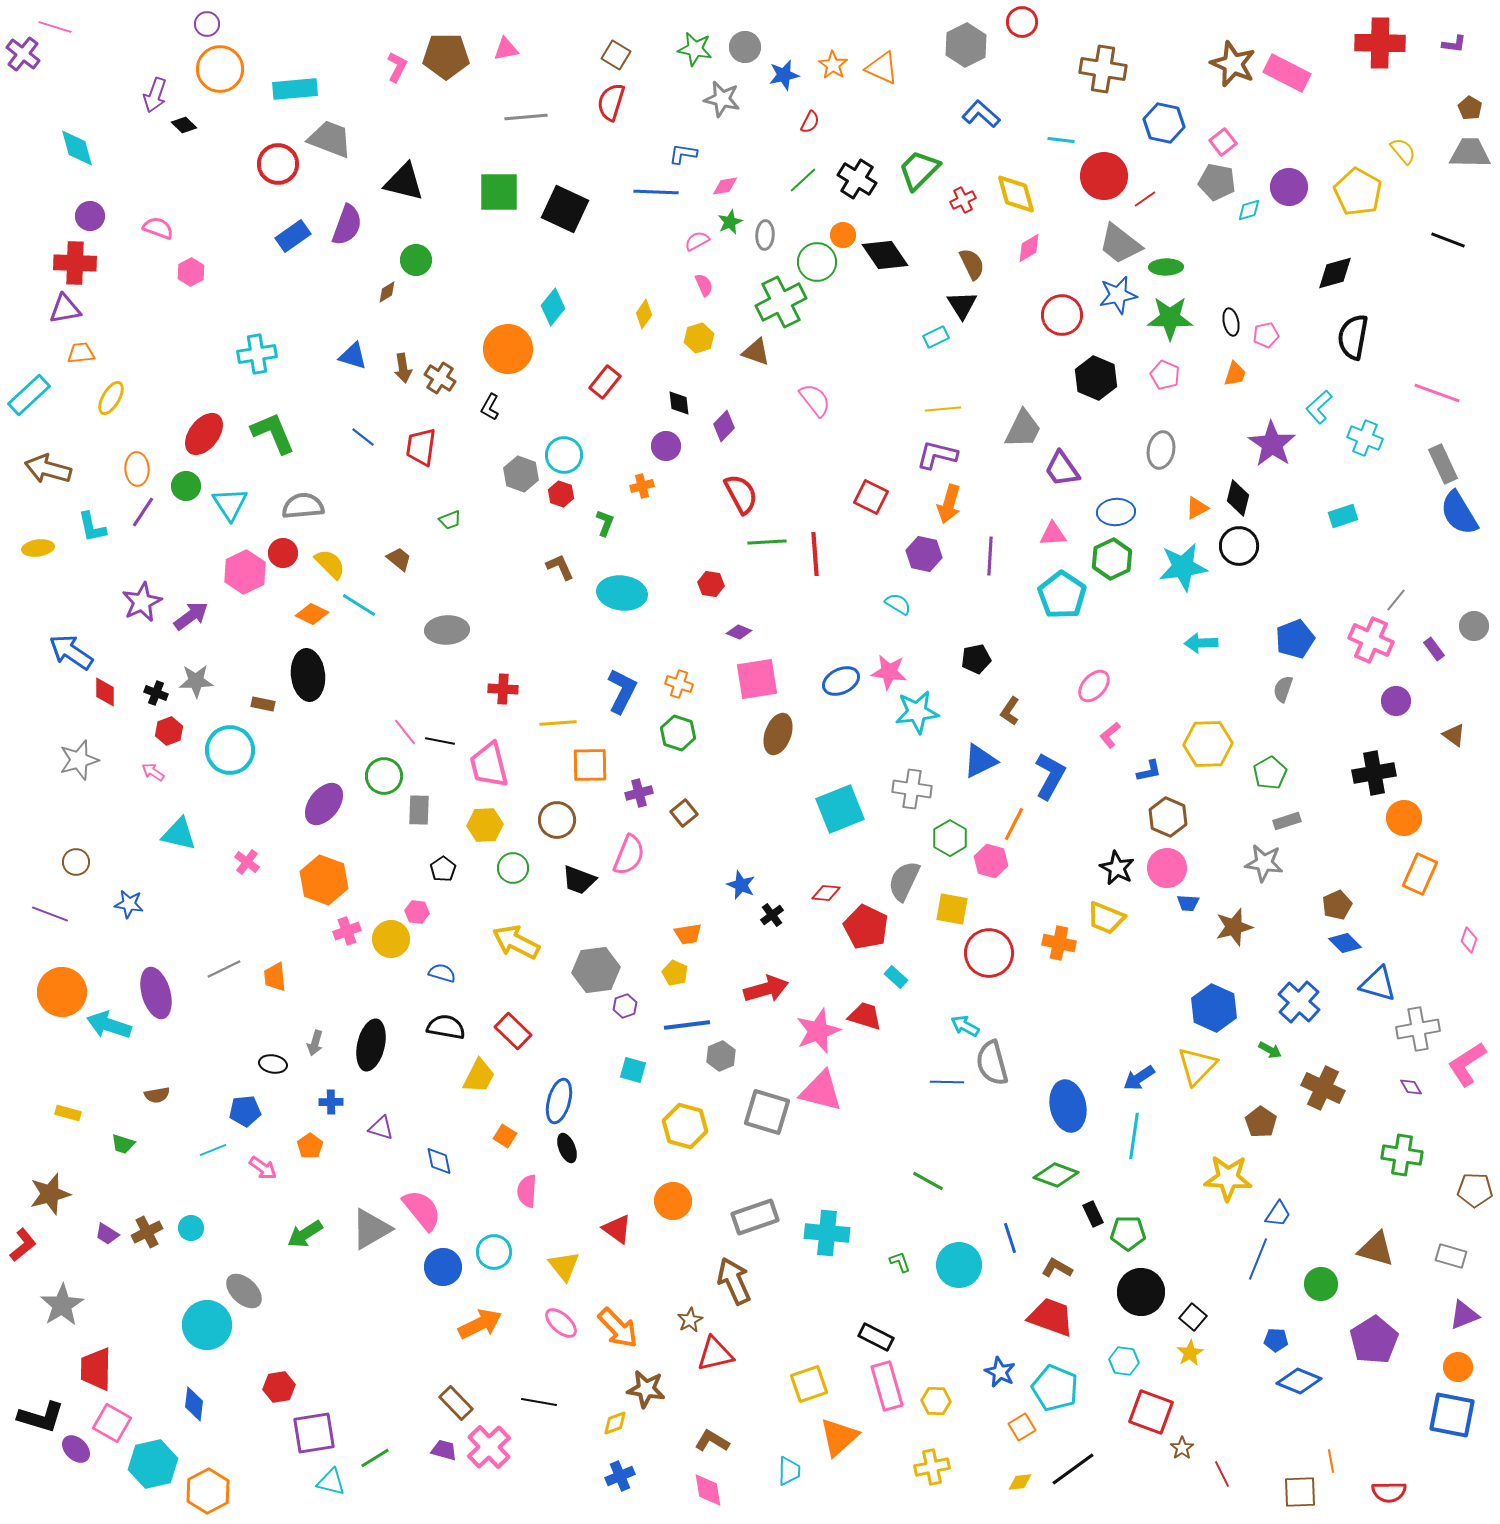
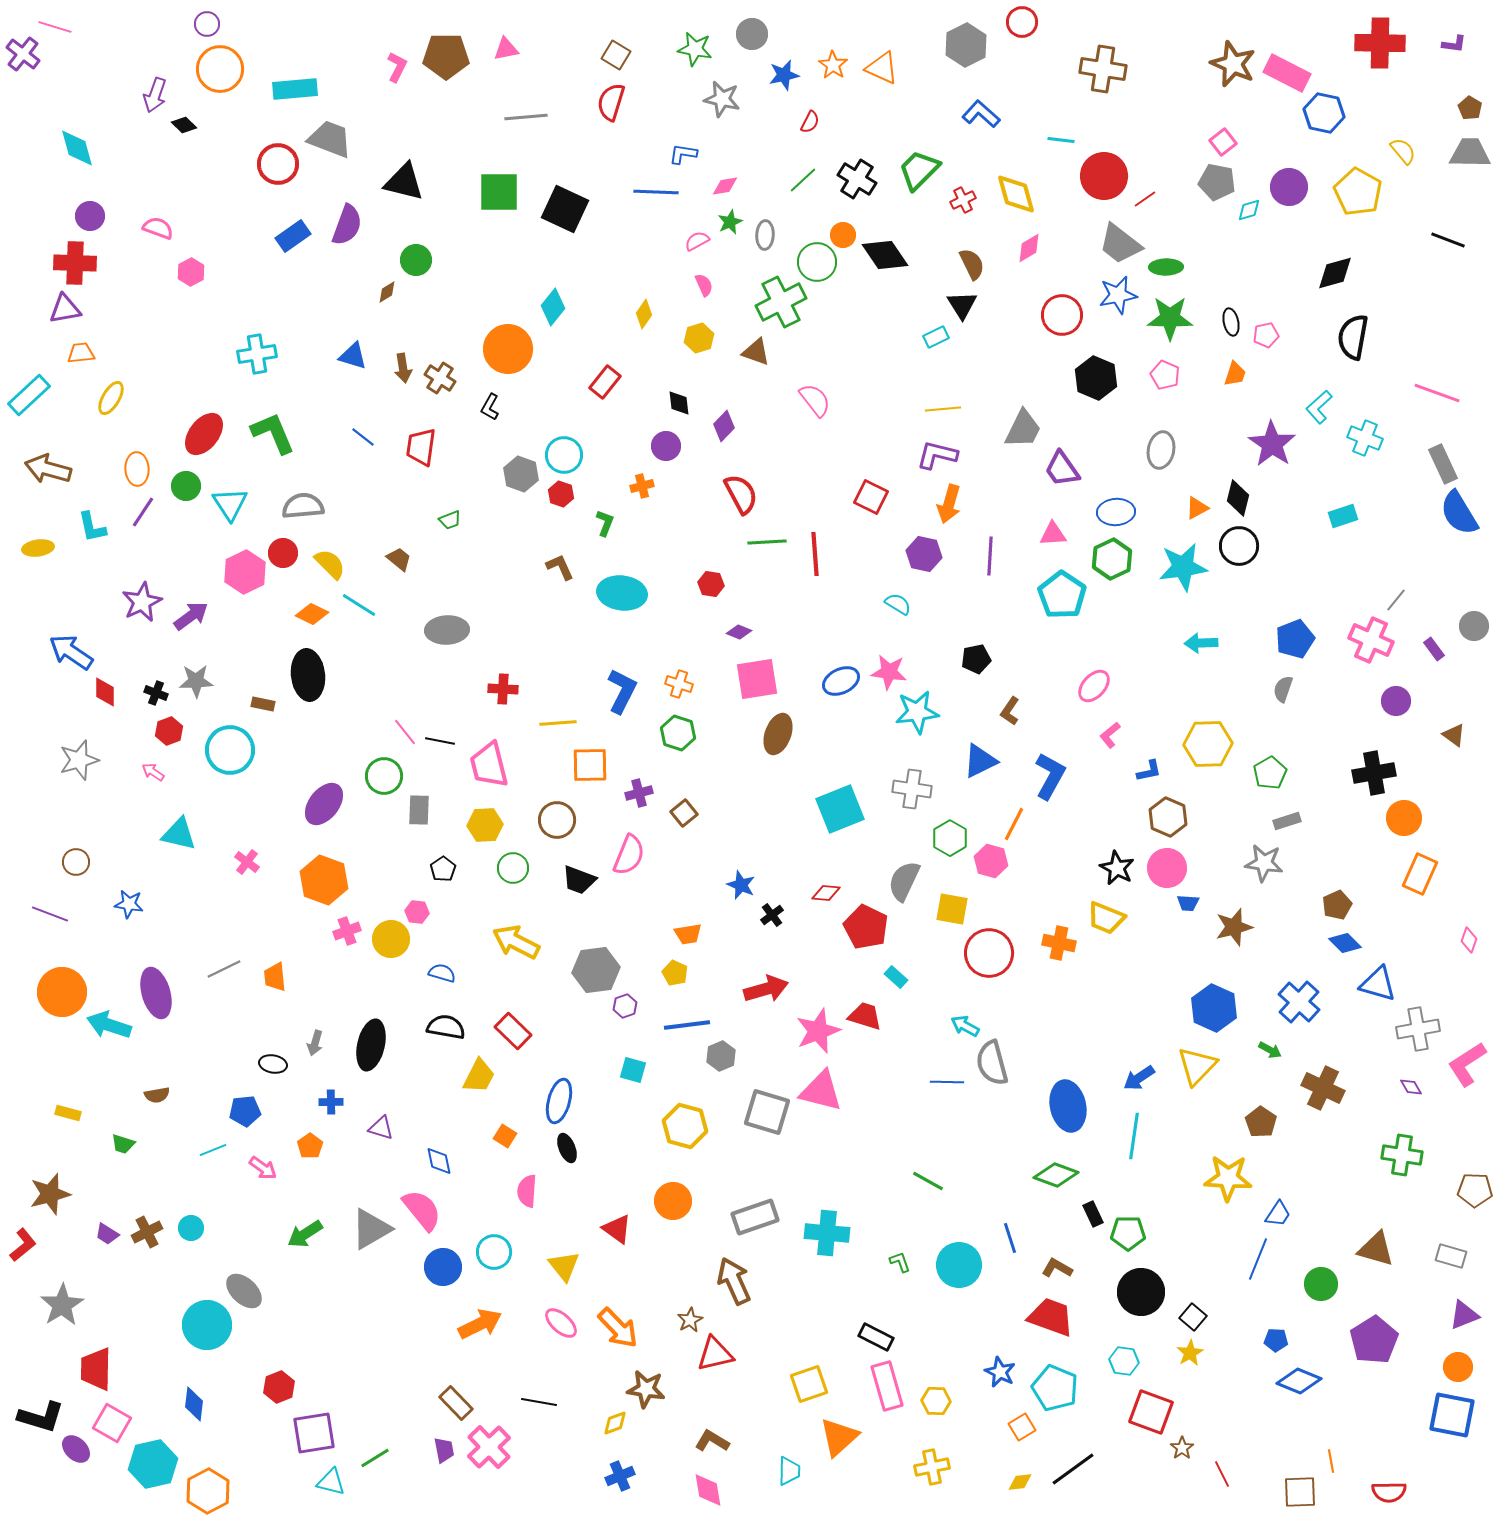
gray circle at (745, 47): moved 7 px right, 13 px up
blue hexagon at (1164, 123): moved 160 px right, 10 px up
red hexagon at (279, 1387): rotated 12 degrees counterclockwise
purple trapezoid at (444, 1450): rotated 64 degrees clockwise
